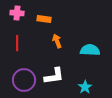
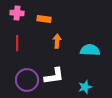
orange arrow: rotated 24 degrees clockwise
purple circle: moved 3 px right
cyan star: rotated 16 degrees clockwise
